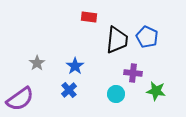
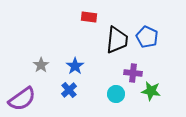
gray star: moved 4 px right, 2 px down
green star: moved 5 px left
purple semicircle: moved 2 px right
